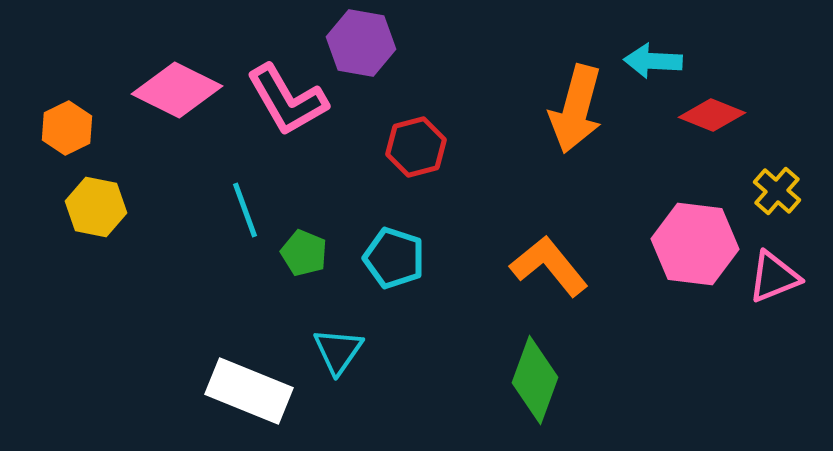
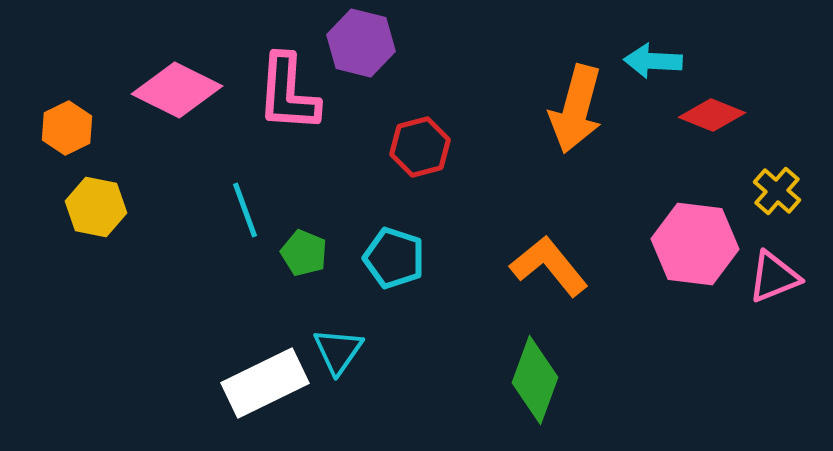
purple hexagon: rotated 4 degrees clockwise
pink L-shape: moved 1 px right, 7 px up; rotated 34 degrees clockwise
red hexagon: moved 4 px right
white rectangle: moved 16 px right, 8 px up; rotated 48 degrees counterclockwise
